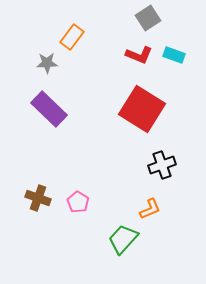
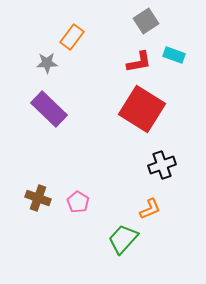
gray square: moved 2 px left, 3 px down
red L-shape: moved 7 px down; rotated 32 degrees counterclockwise
